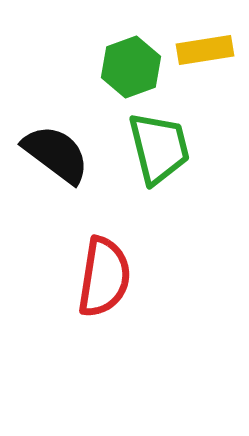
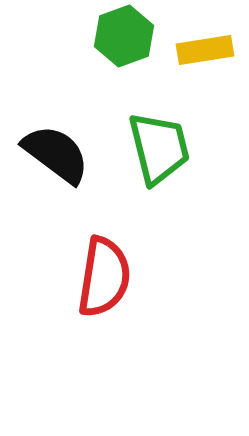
green hexagon: moved 7 px left, 31 px up
